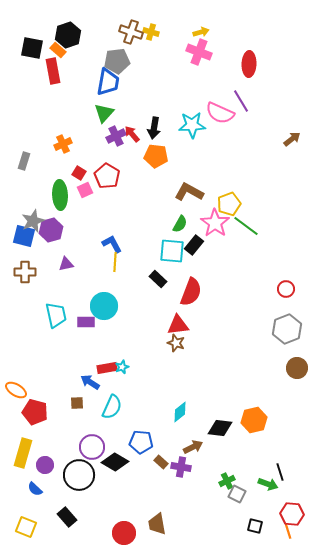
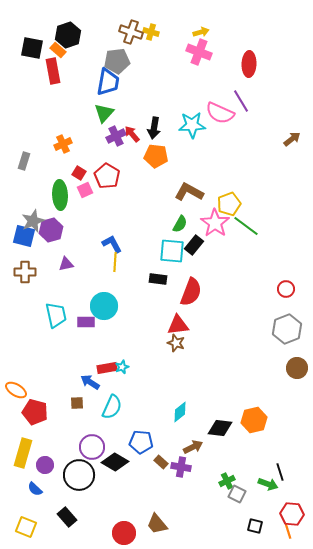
black rectangle at (158, 279): rotated 36 degrees counterclockwise
brown trapezoid at (157, 524): rotated 30 degrees counterclockwise
